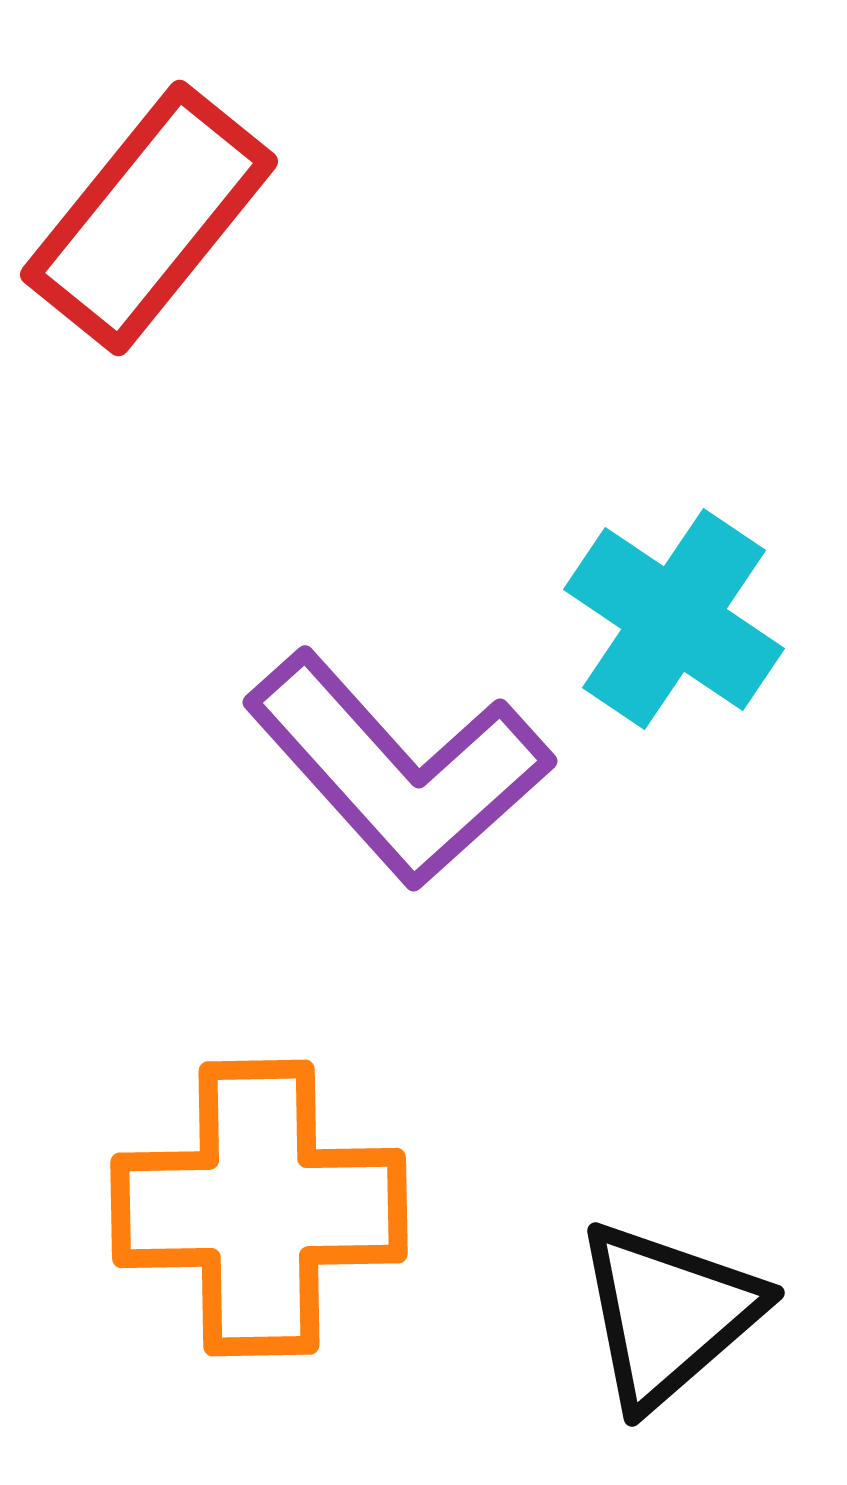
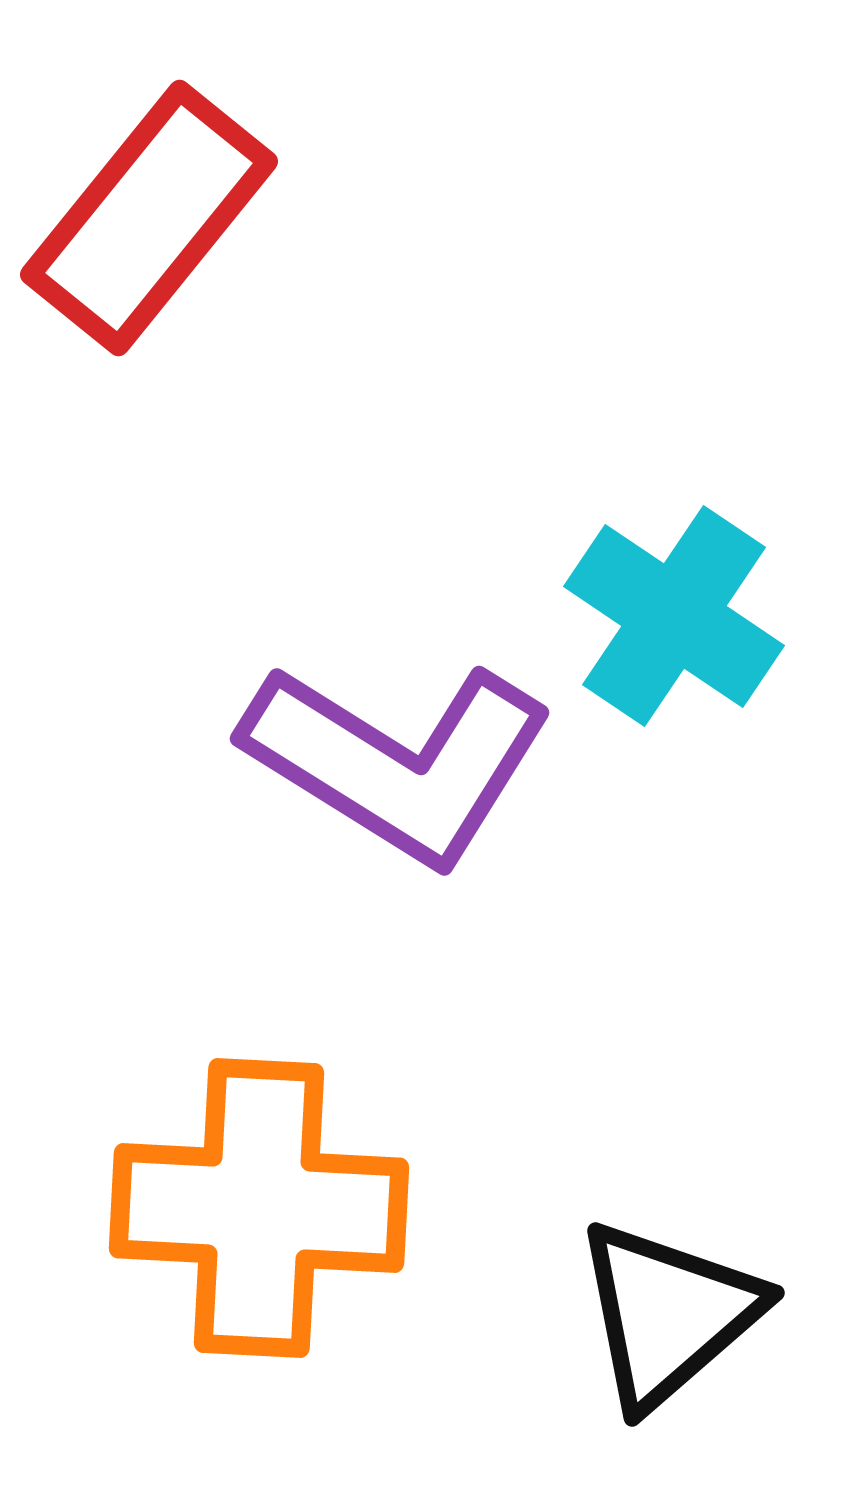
cyan cross: moved 3 px up
purple L-shape: moved 7 px up; rotated 16 degrees counterclockwise
orange cross: rotated 4 degrees clockwise
